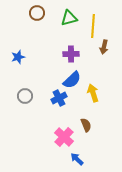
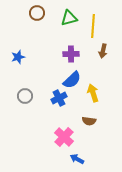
brown arrow: moved 1 px left, 4 px down
brown semicircle: moved 3 px right, 4 px up; rotated 120 degrees clockwise
blue arrow: rotated 16 degrees counterclockwise
